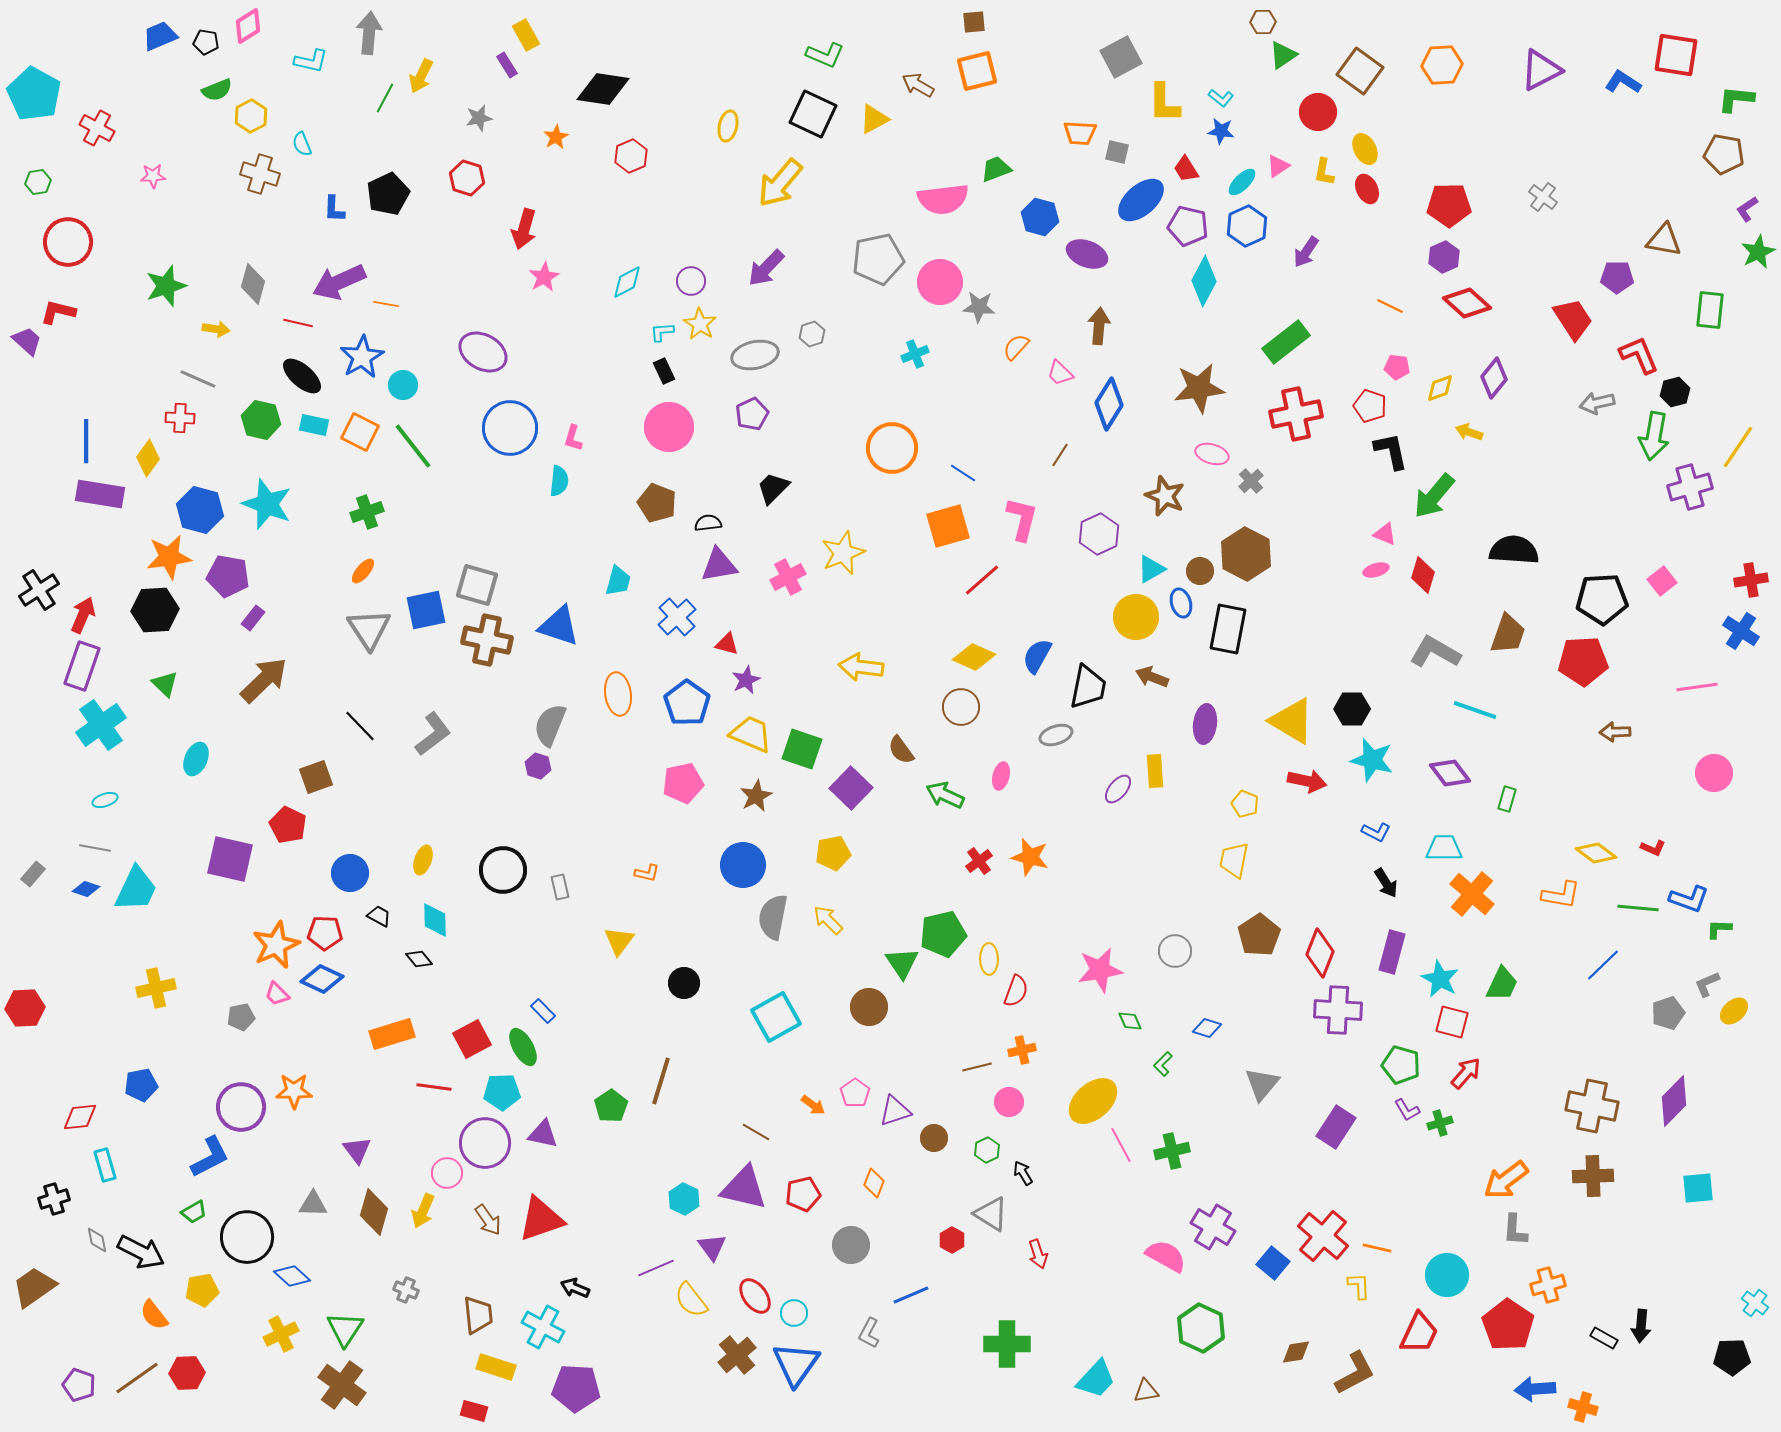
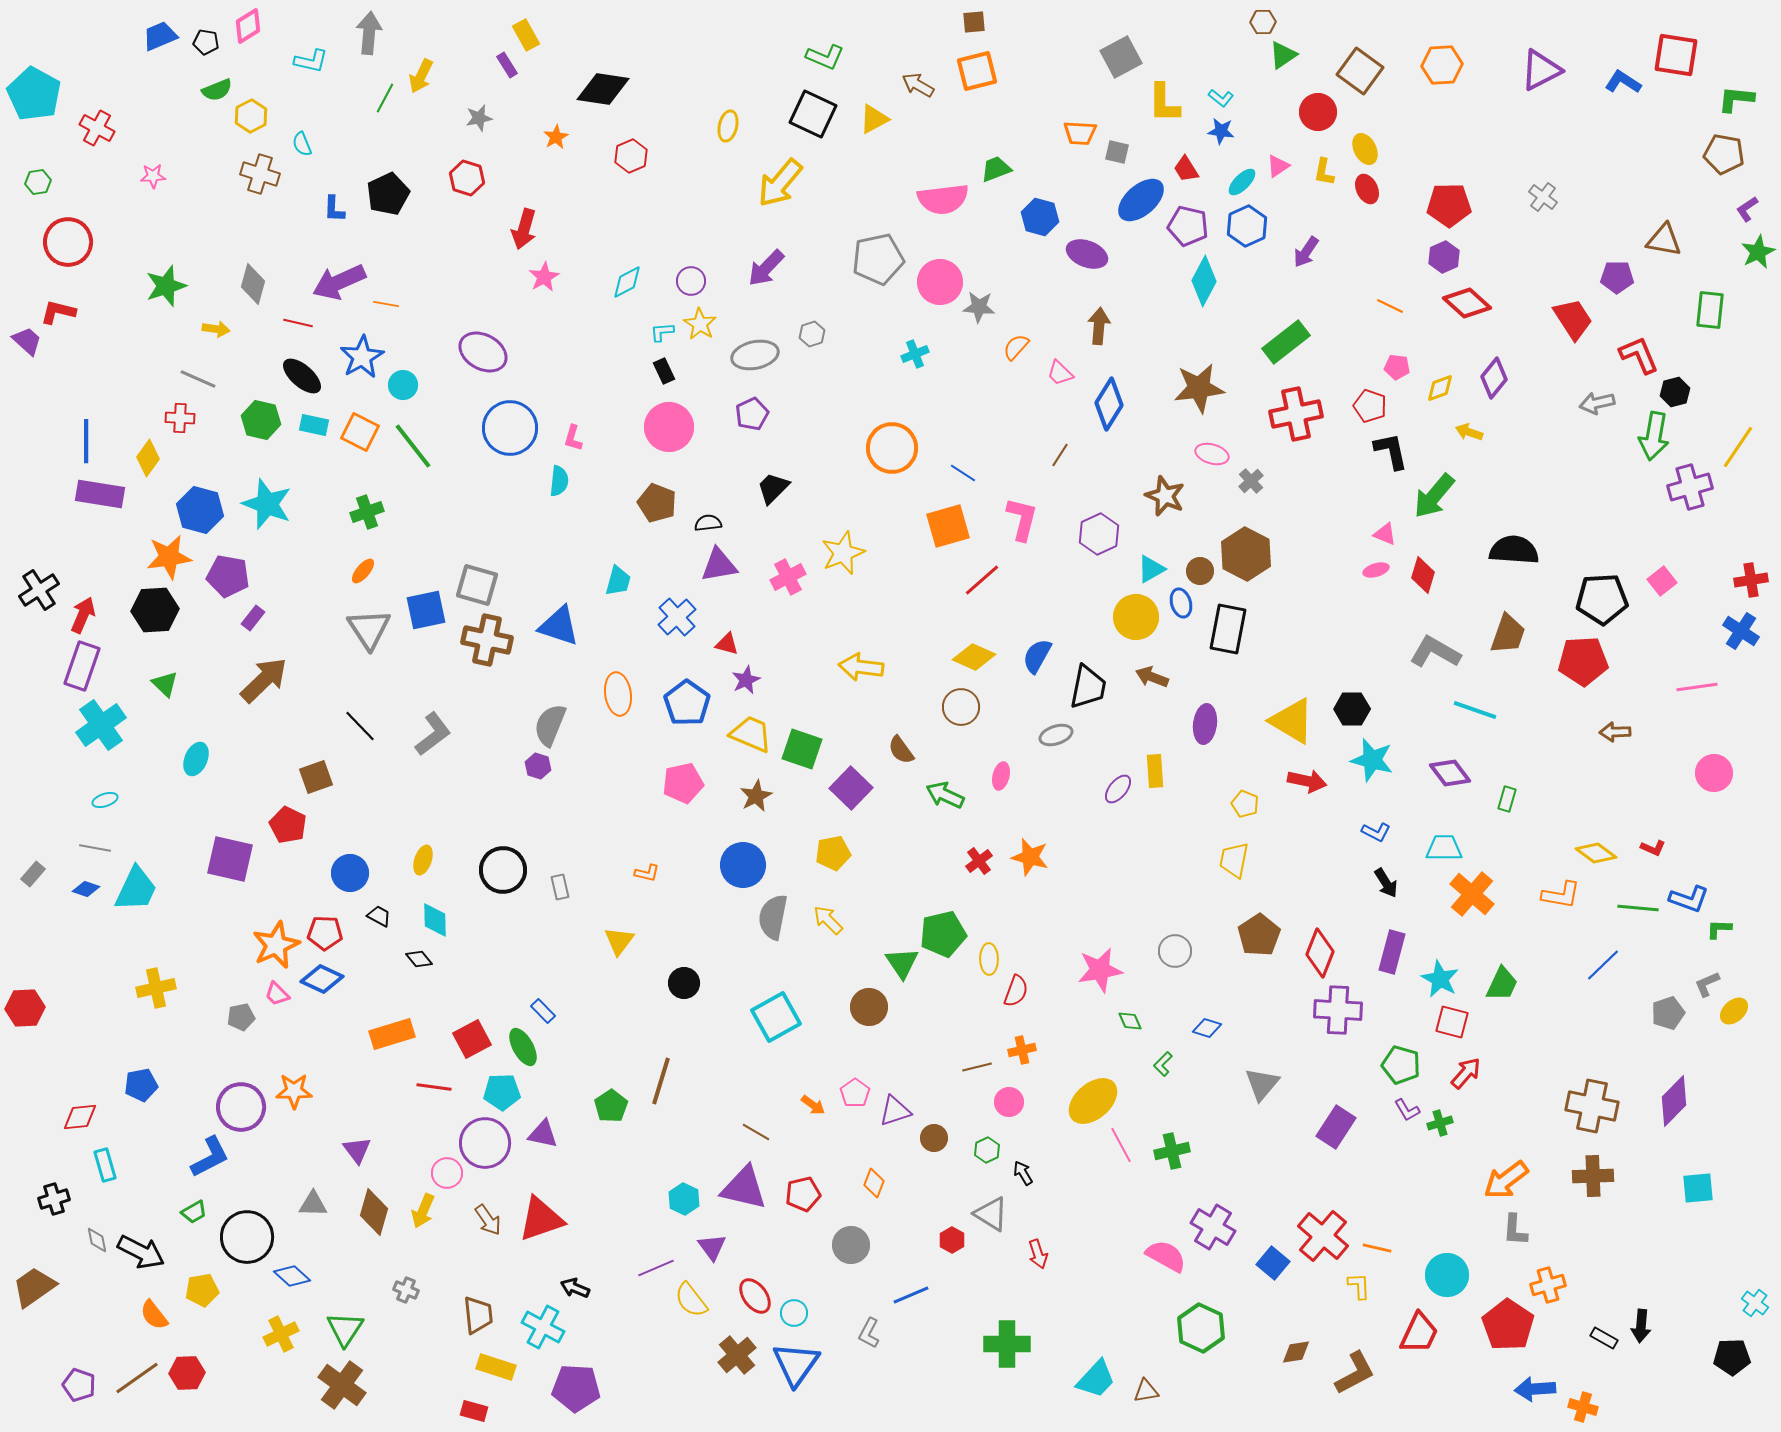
green L-shape at (825, 55): moved 2 px down
